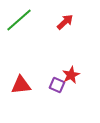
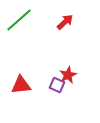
red star: moved 3 px left
